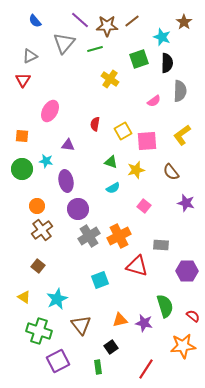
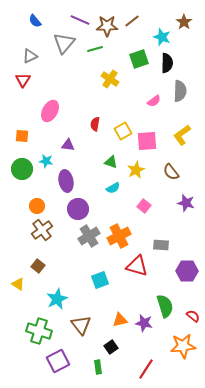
purple line at (80, 20): rotated 18 degrees counterclockwise
yellow star at (136, 170): rotated 12 degrees counterclockwise
yellow triangle at (24, 297): moved 6 px left, 13 px up
